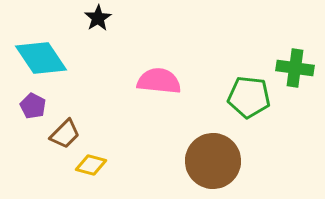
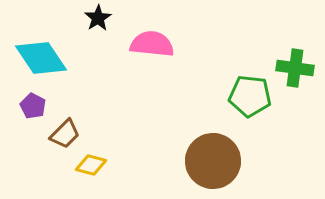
pink semicircle: moved 7 px left, 37 px up
green pentagon: moved 1 px right, 1 px up
